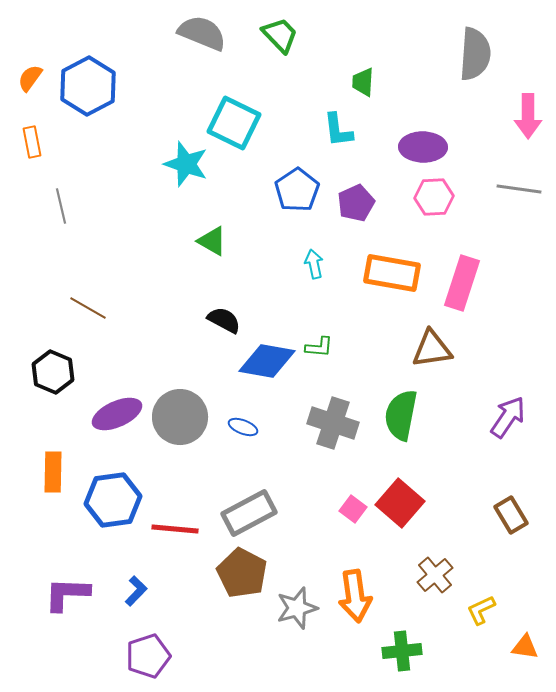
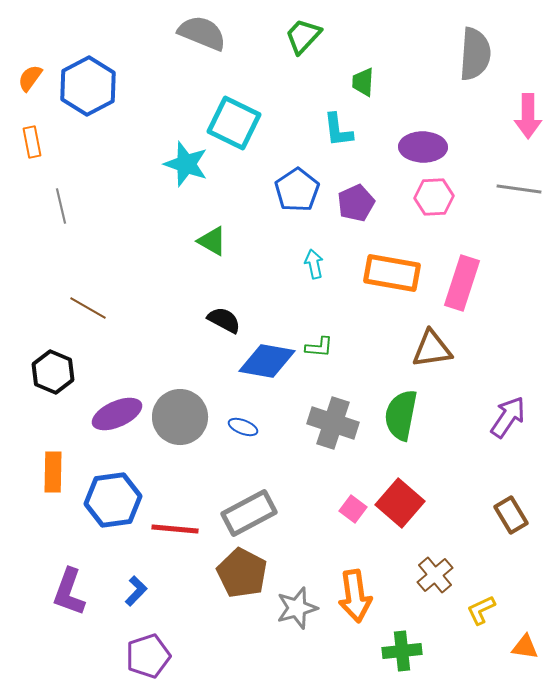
green trapezoid at (280, 35): moved 23 px right, 1 px down; rotated 93 degrees counterclockwise
purple L-shape at (67, 594): moved 2 px right, 2 px up; rotated 72 degrees counterclockwise
